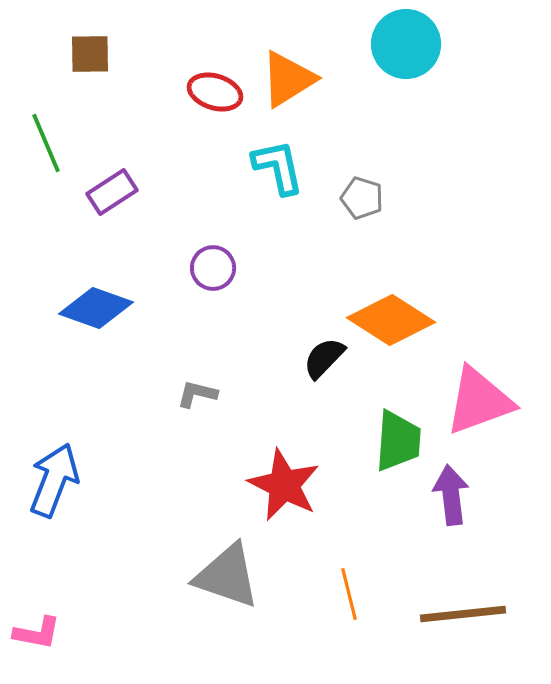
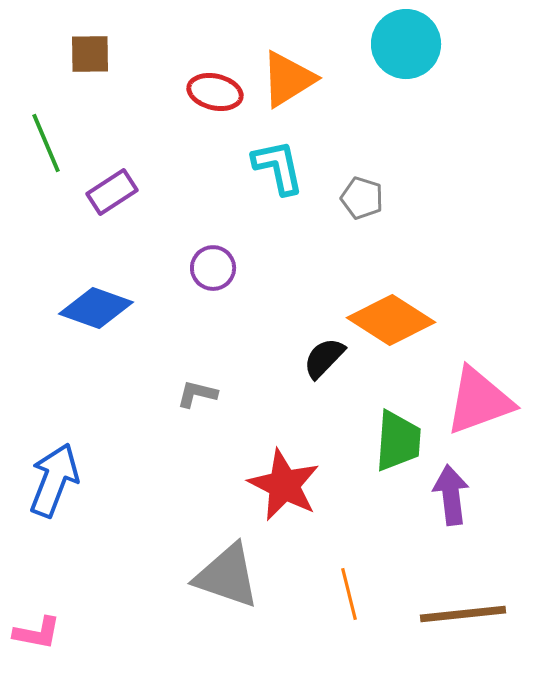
red ellipse: rotated 4 degrees counterclockwise
